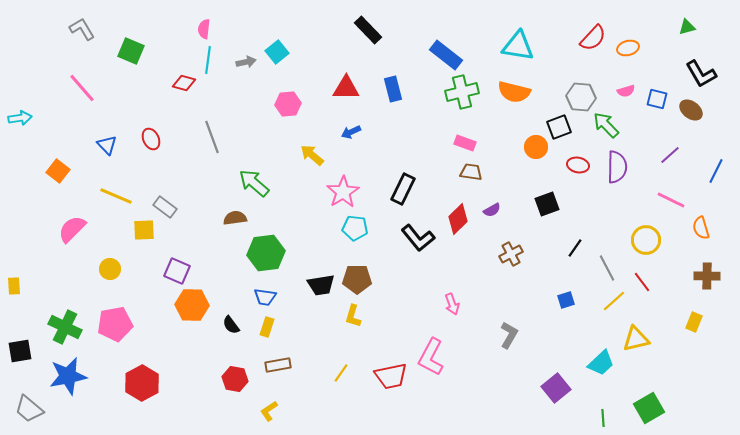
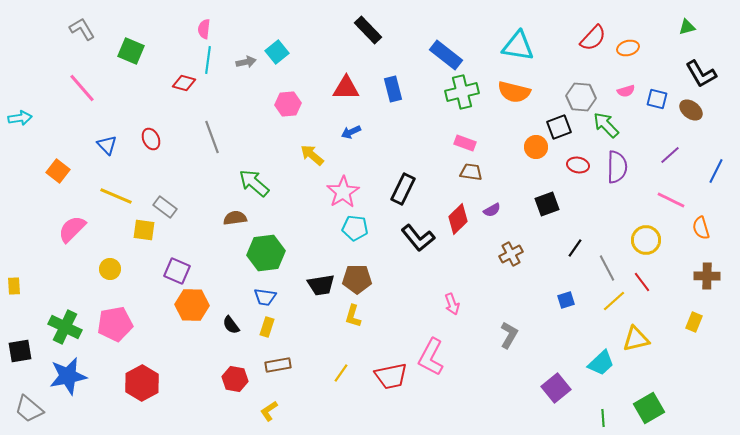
yellow square at (144, 230): rotated 10 degrees clockwise
